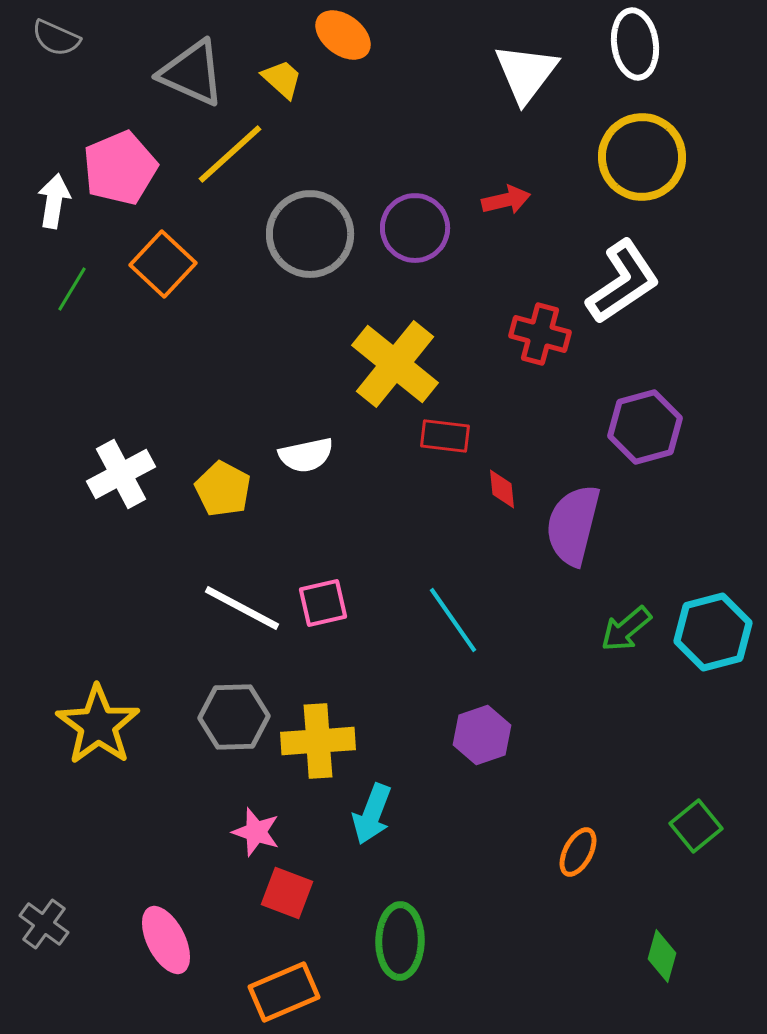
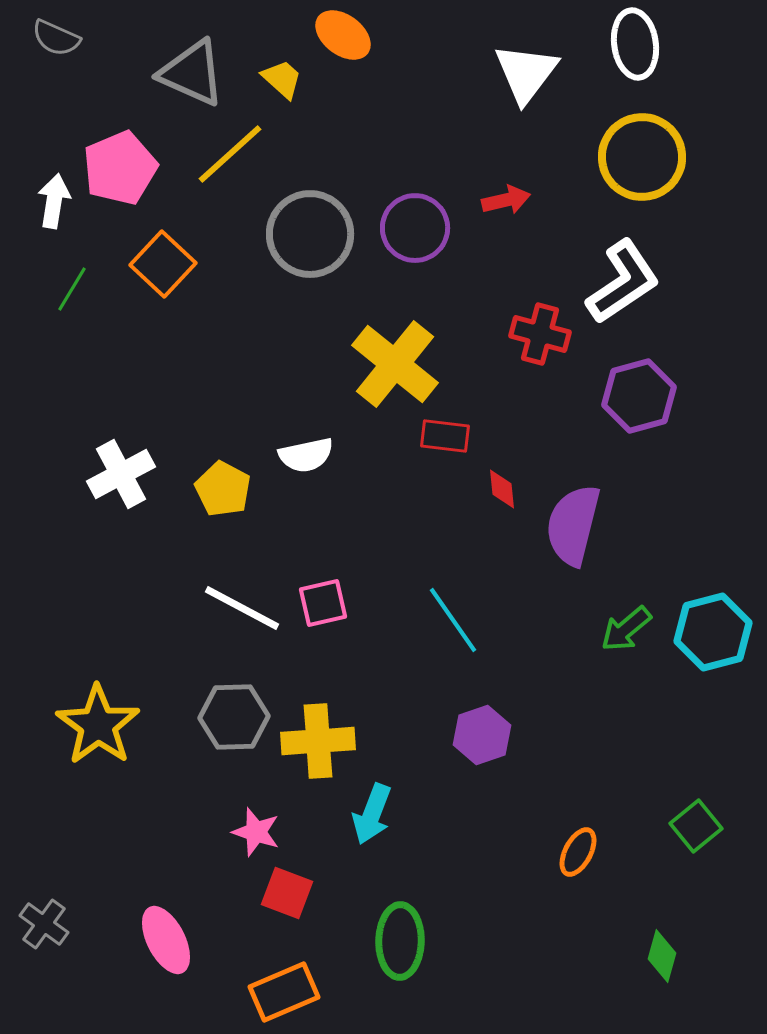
purple hexagon at (645, 427): moved 6 px left, 31 px up
